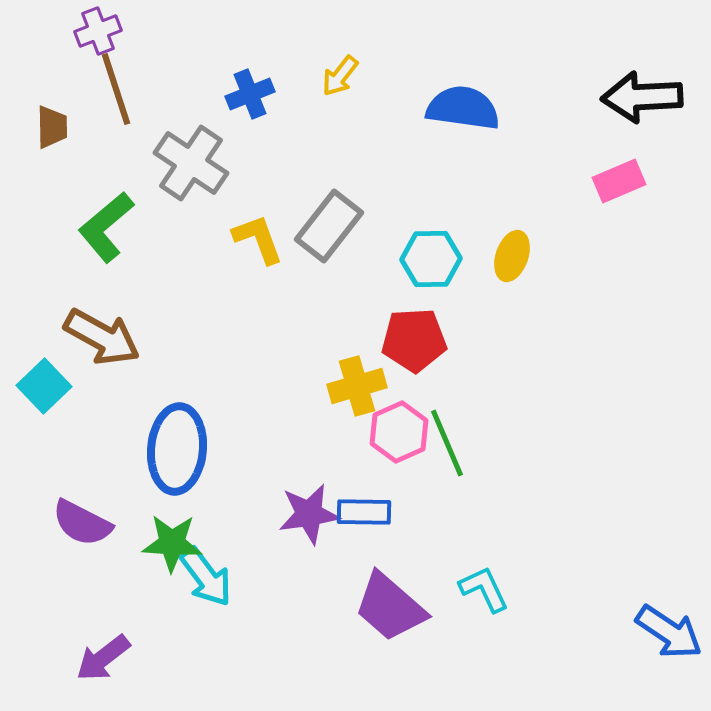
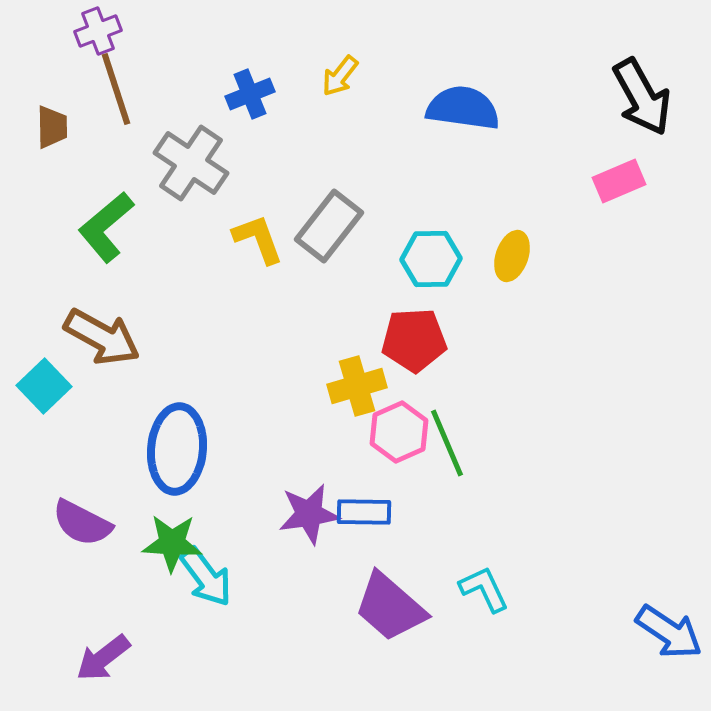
black arrow: rotated 116 degrees counterclockwise
